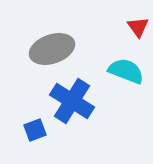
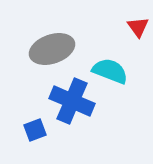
cyan semicircle: moved 16 px left
blue cross: rotated 9 degrees counterclockwise
